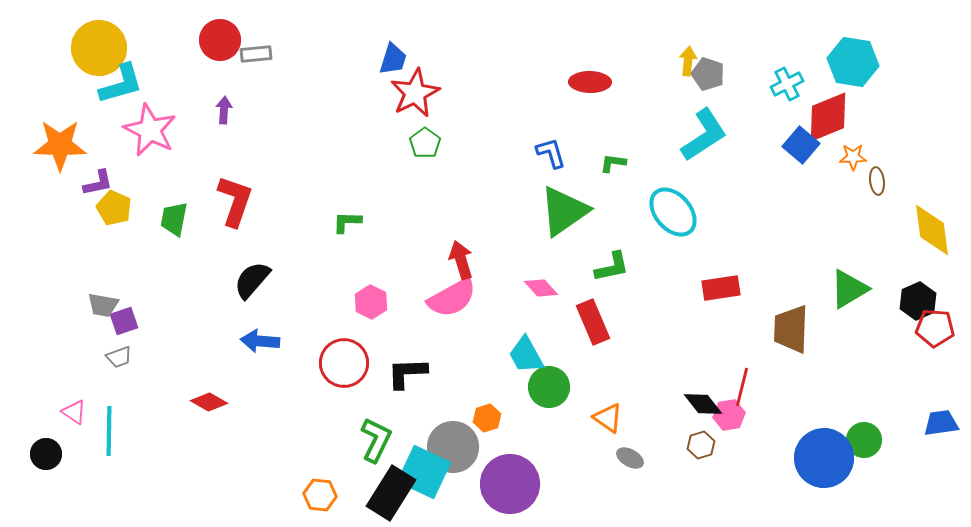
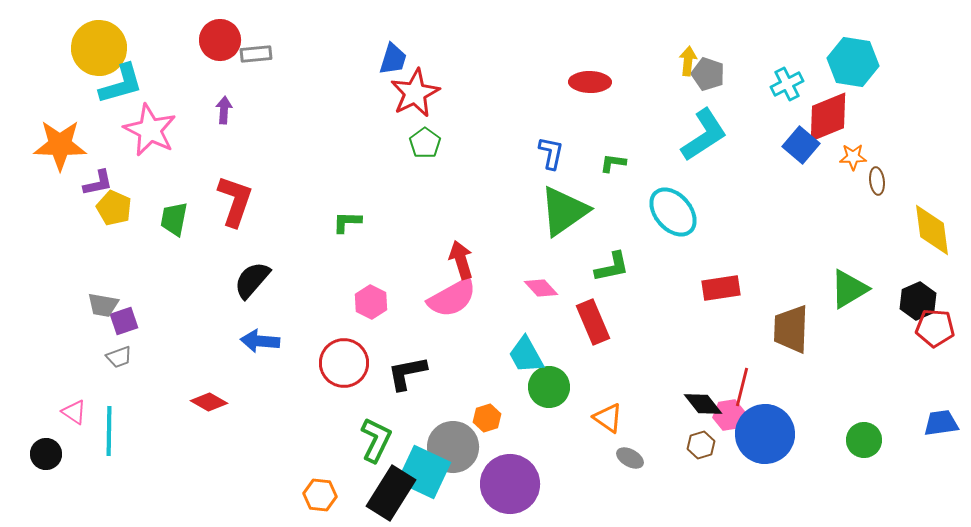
blue L-shape at (551, 153): rotated 28 degrees clockwise
black L-shape at (407, 373): rotated 9 degrees counterclockwise
blue circle at (824, 458): moved 59 px left, 24 px up
